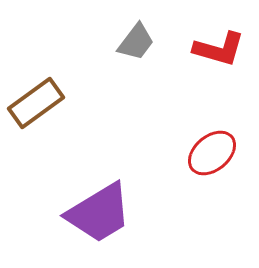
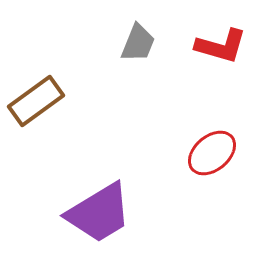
gray trapezoid: moved 2 px right, 1 px down; rotated 15 degrees counterclockwise
red L-shape: moved 2 px right, 3 px up
brown rectangle: moved 2 px up
